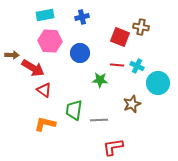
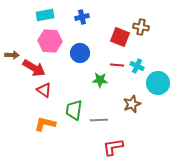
red arrow: moved 1 px right
